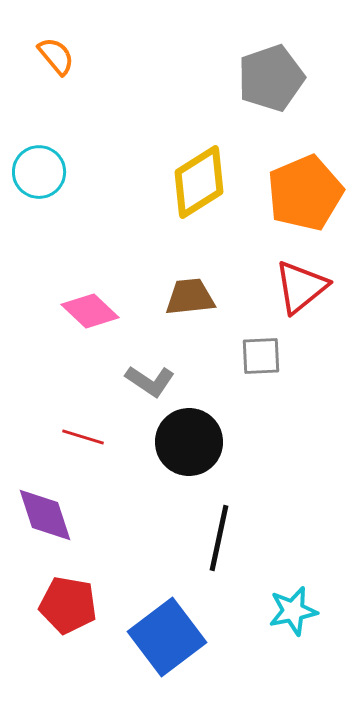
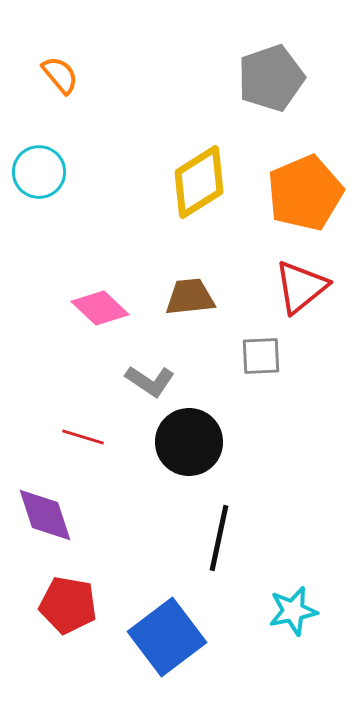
orange semicircle: moved 4 px right, 19 px down
pink diamond: moved 10 px right, 3 px up
